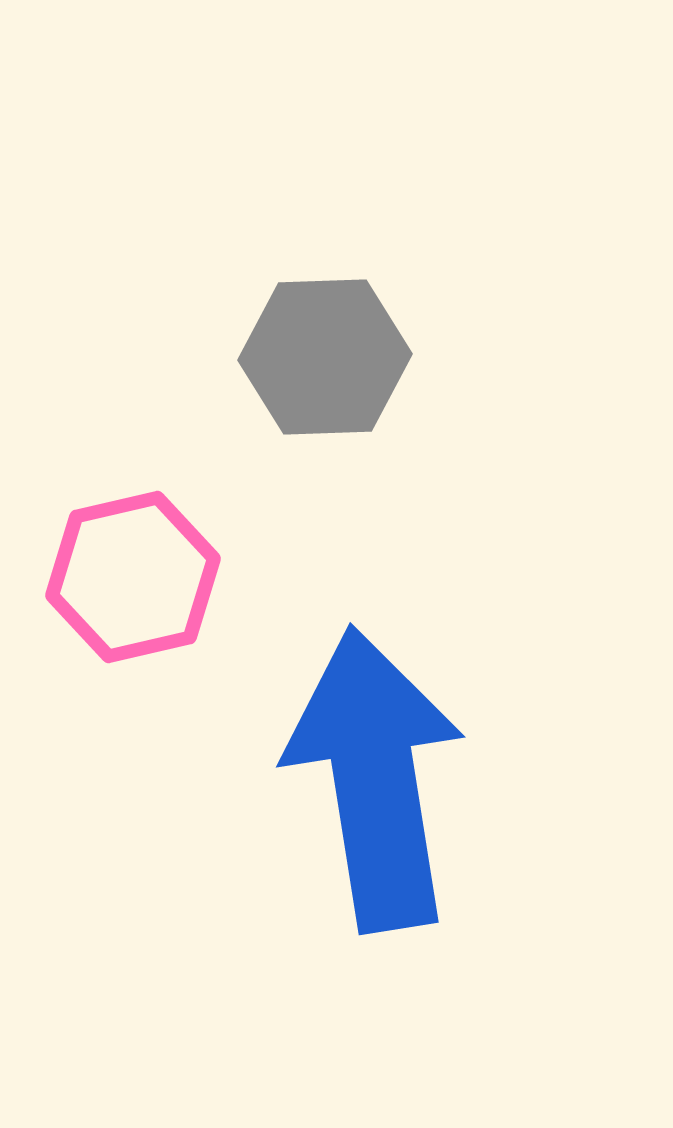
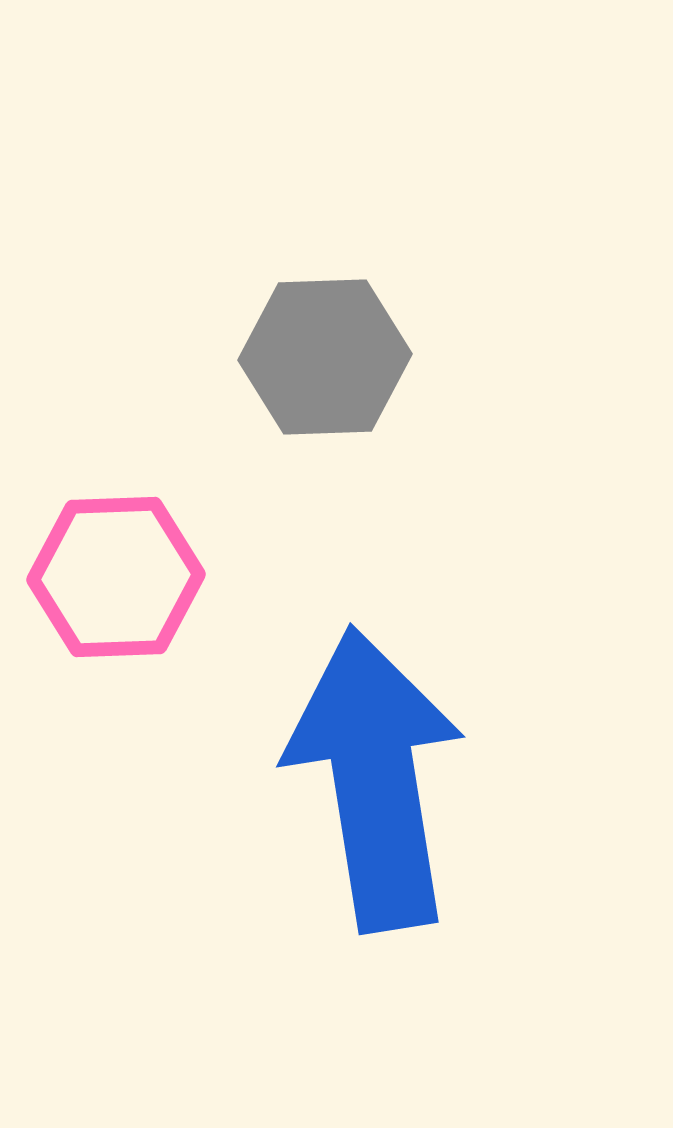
pink hexagon: moved 17 px left; rotated 11 degrees clockwise
